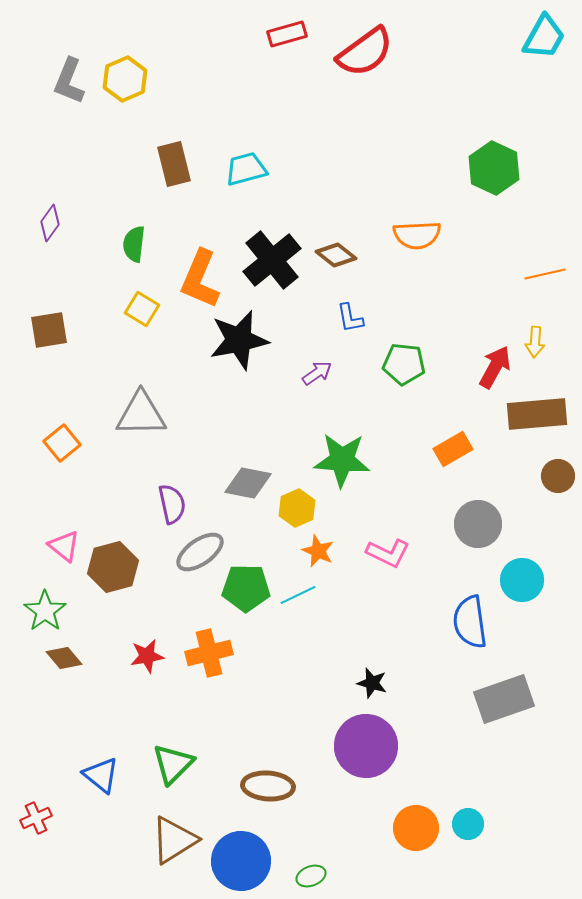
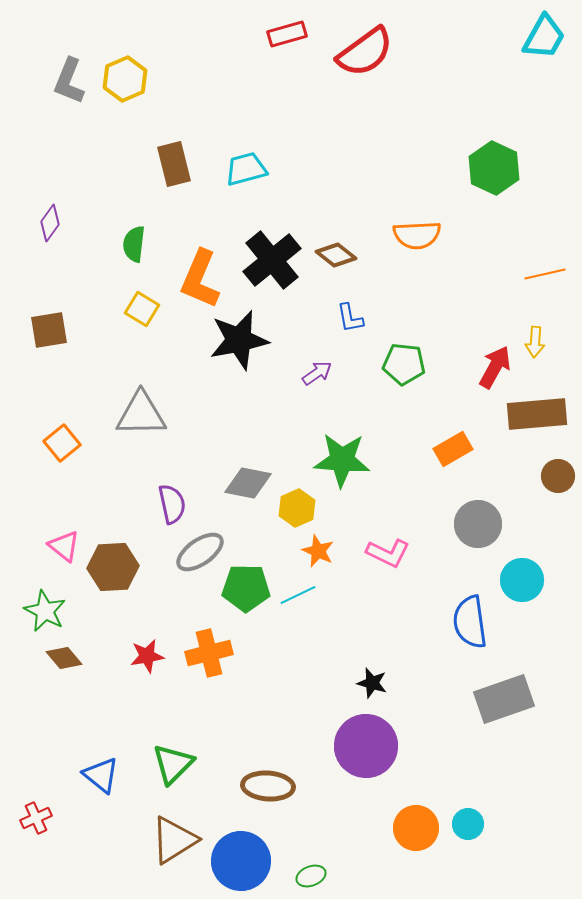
brown hexagon at (113, 567): rotated 12 degrees clockwise
green star at (45, 611): rotated 9 degrees counterclockwise
